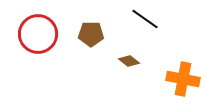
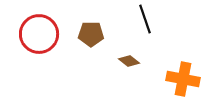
black line: rotated 36 degrees clockwise
red circle: moved 1 px right
